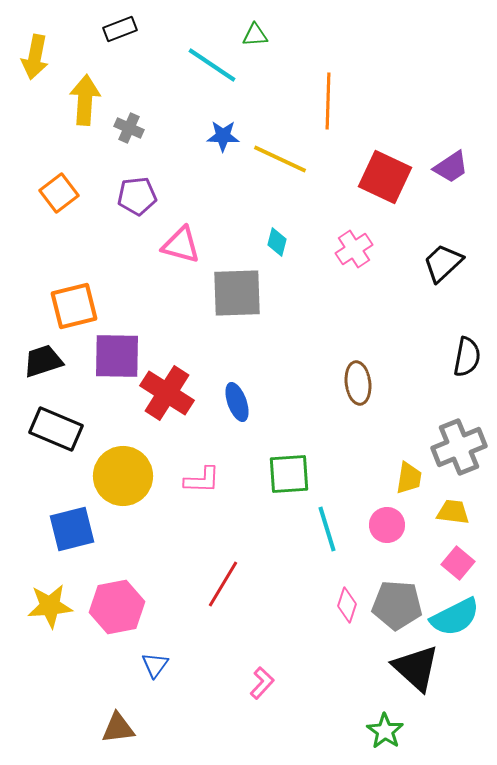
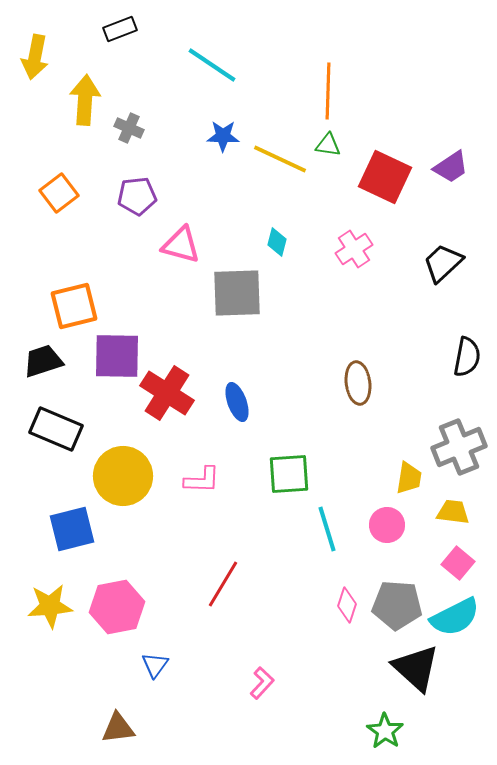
green triangle at (255, 35): moved 73 px right, 110 px down; rotated 12 degrees clockwise
orange line at (328, 101): moved 10 px up
